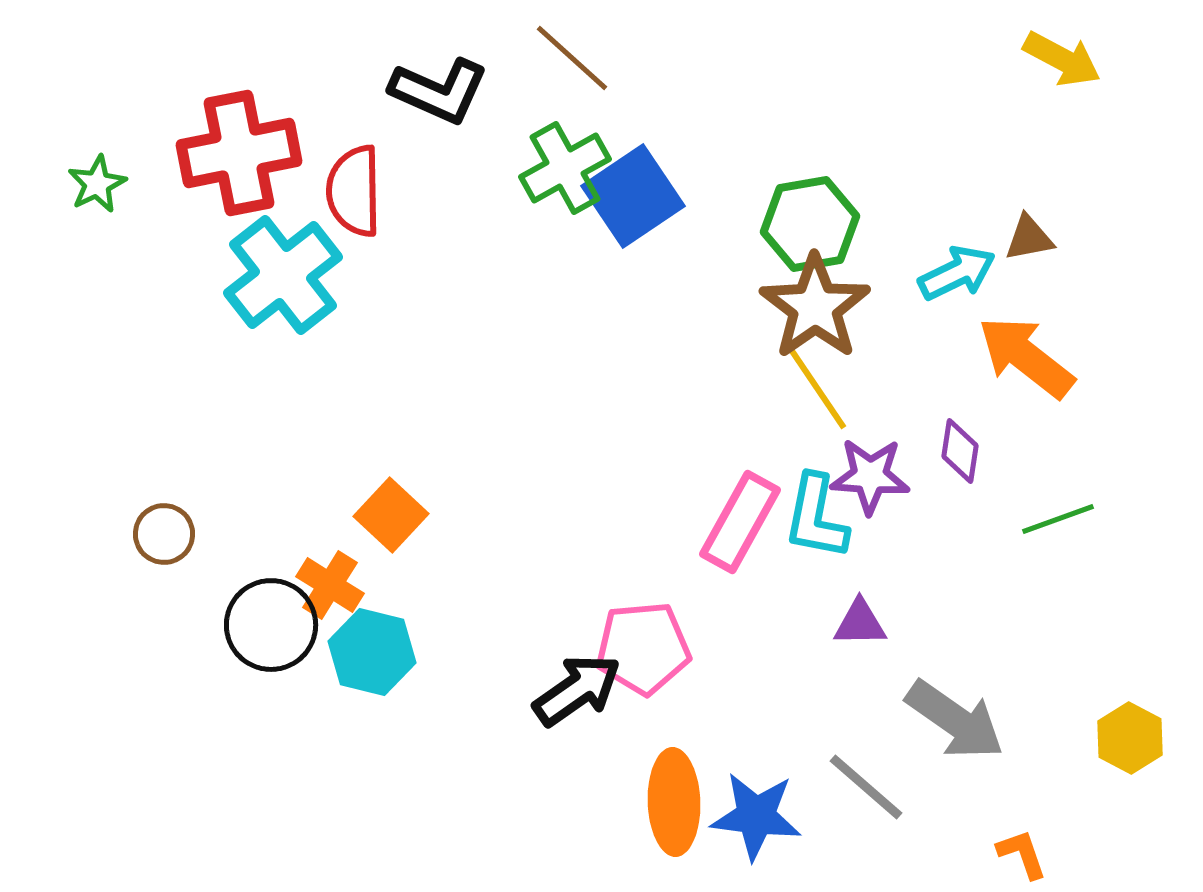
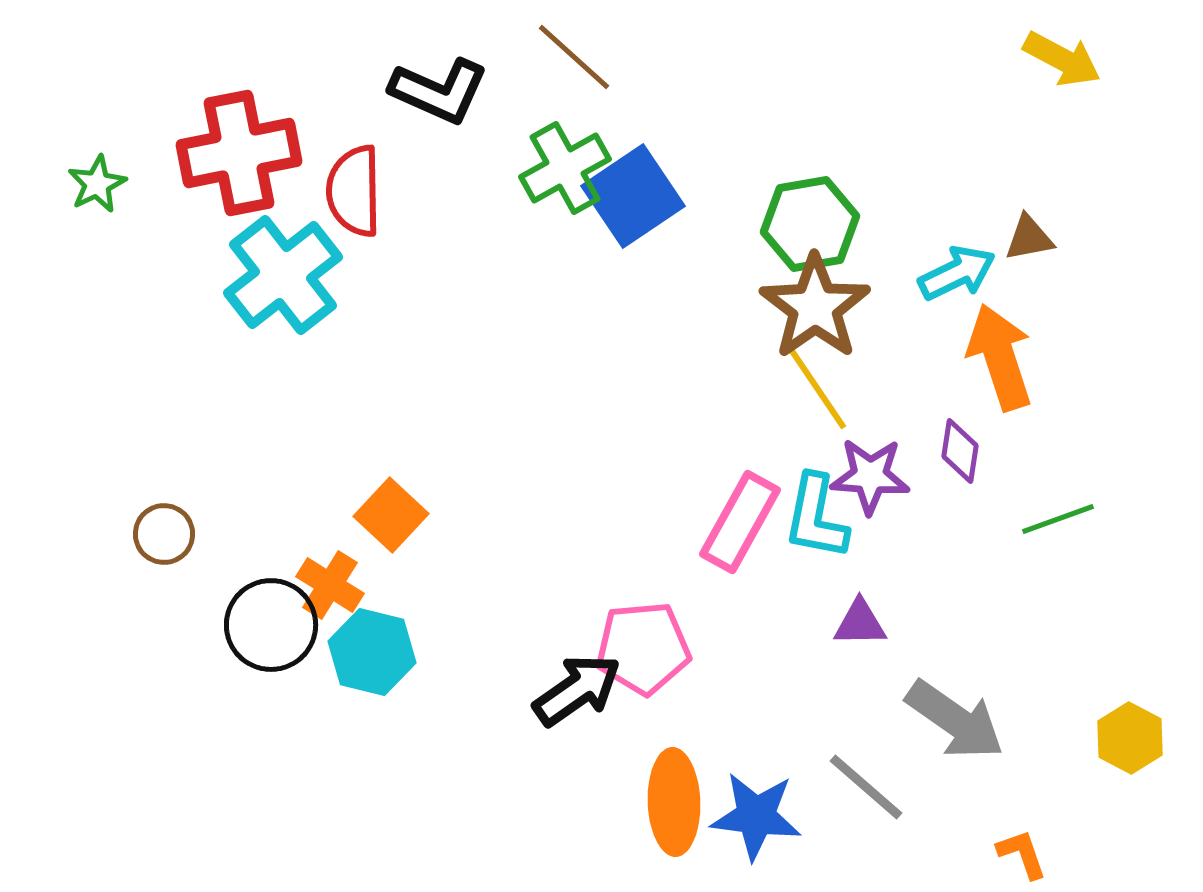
brown line: moved 2 px right, 1 px up
orange arrow: moved 26 px left; rotated 34 degrees clockwise
